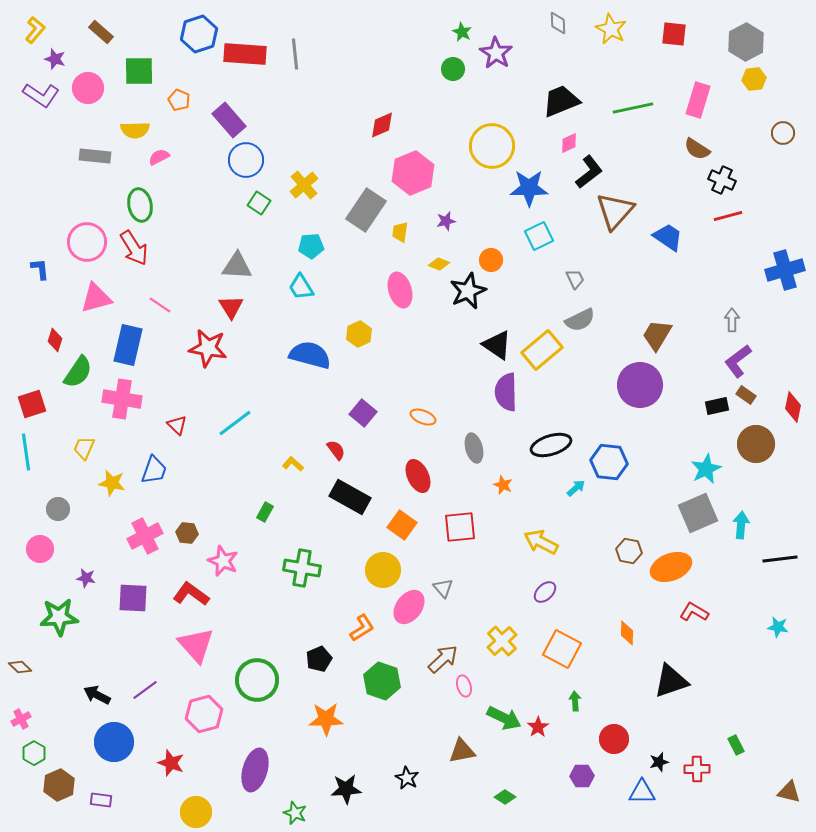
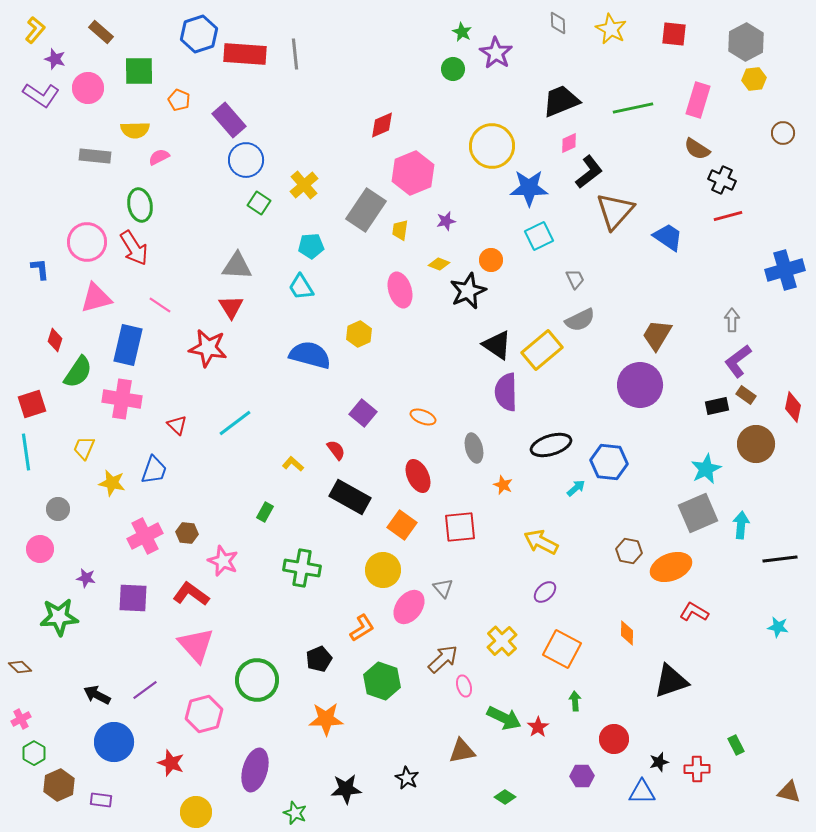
yellow trapezoid at (400, 232): moved 2 px up
